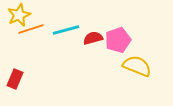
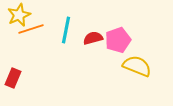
cyan line: rotated 64 degrees counterclockwise
red rectangle: moved 2 px left, 1 px up
